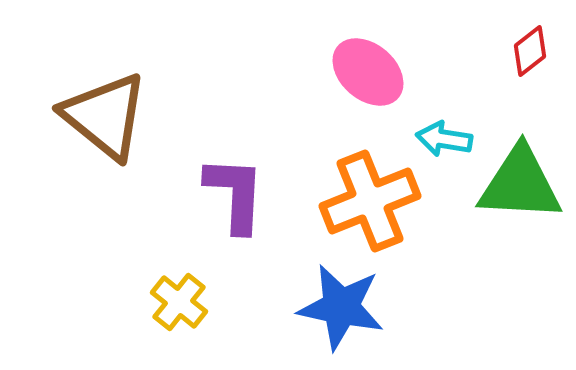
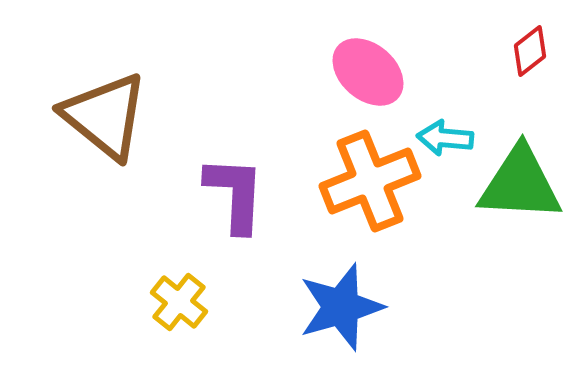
cyan arrow: moved 1 px right, 1 px up; rotated 4 degrees counterclockwise
orange cross: moved 20 px up
blue star: rotated 28 degrees counterclockwise
